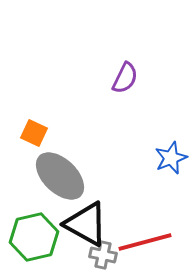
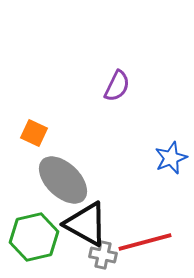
purple semicircle: moved 8 px left, 8 px down
gray ellipse: moved 3 px right, 4 px down
